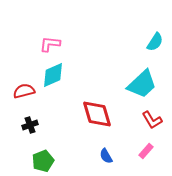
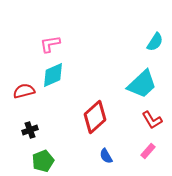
pink L-shape: rotated 15 degrees counterclockwise
red diamond: moved 2 px left, 3 px down; rotated 64 degrees clockwise
black cross: moved 5 px down
pink rectangle: moved 2 px right
